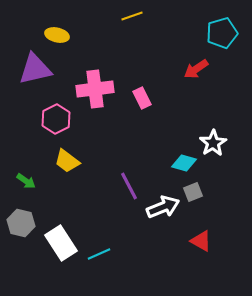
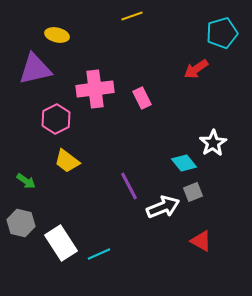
cyan diamond: rotated 35 degrees clockwise
